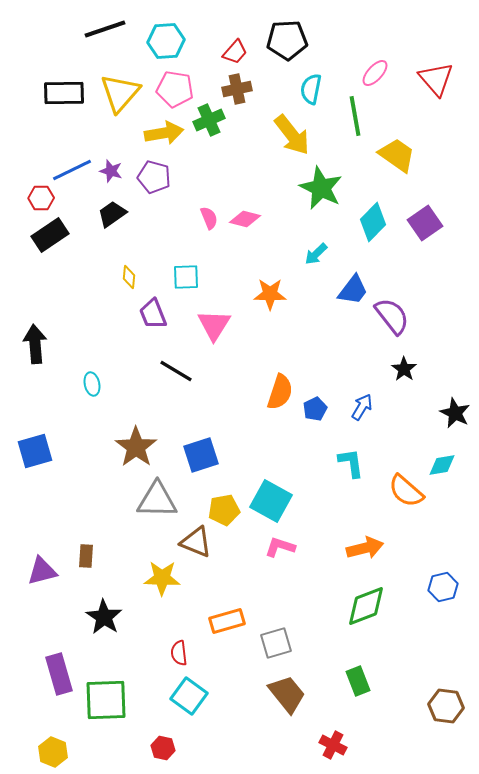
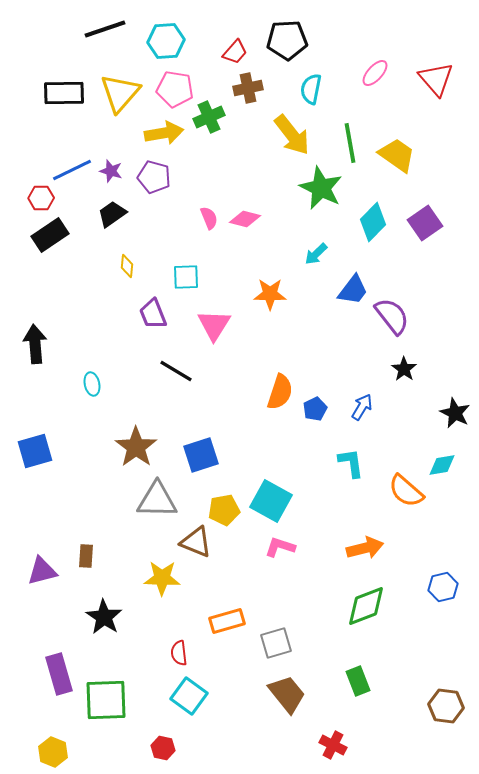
brown cross at (237, 89): moved 11 px right, 1 px up
green line at (355, 116): moved 5 px left, 27 px down
green cross at (209, 120): moved 3 px up
yellow diamond at (129, 277): moved 2 px left, 11 px up
